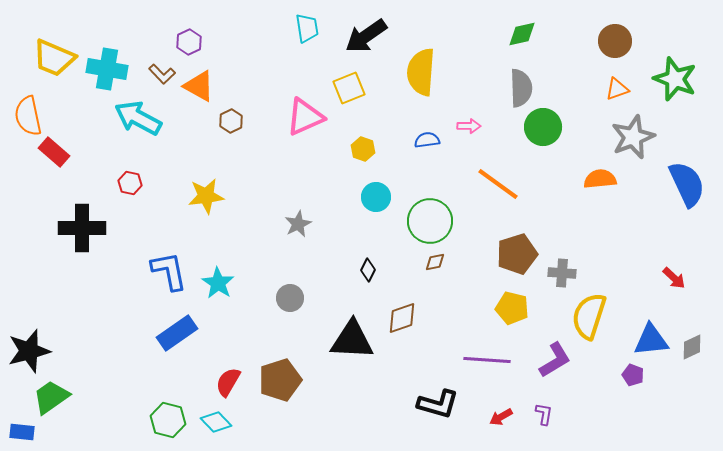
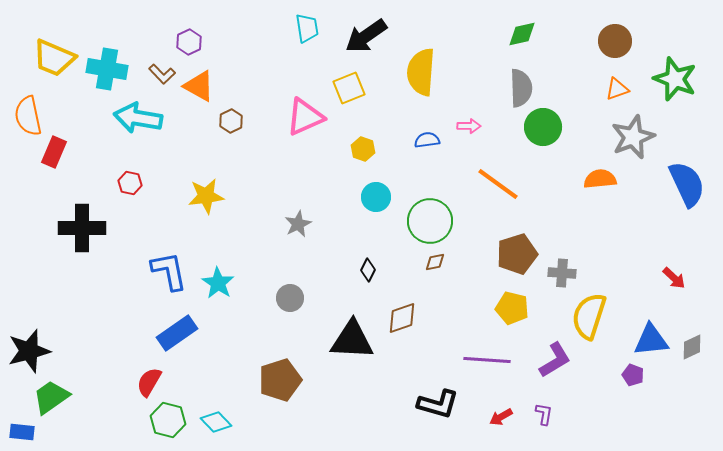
cyan arrow at (138, 118): rotated 18 degrees counterclockwise
red rectangle at (54, 152): rotated 72 degrees clockwise
red semicircle at (228, 382): moved 79 px left
